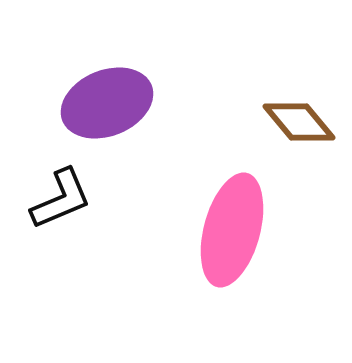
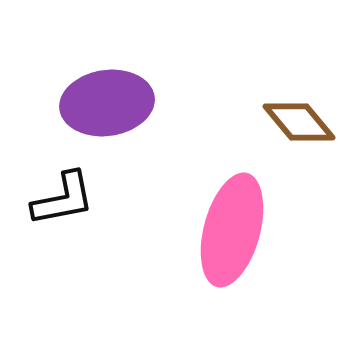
purple ellipse: rotated 14 degrees clockwise
black L-shape: moved 2 px right; rotated 12 degrees clockwise
